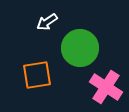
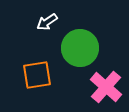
pink cross: rotated 8 degrees clockwise
